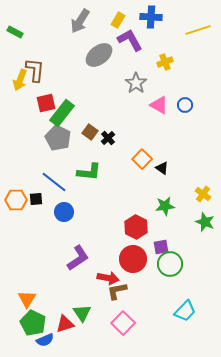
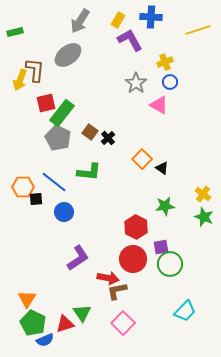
green rectangle at (15, 32): rotated 42 degrees counterclockwise
gray ellipse at (99, 55): moved 31 px left
blue circle at (185, 105): moved 15 px left, 23 px up
orange hexagon at (16, 200): moved 7 px right, 13 px up
green star at (205, 222): moved 1 px left, 5 px up
